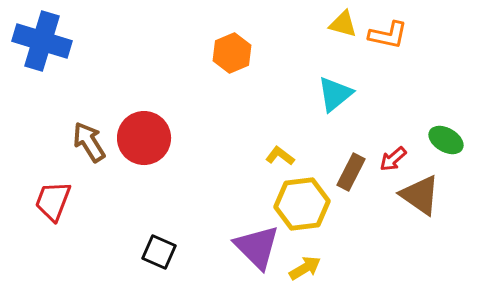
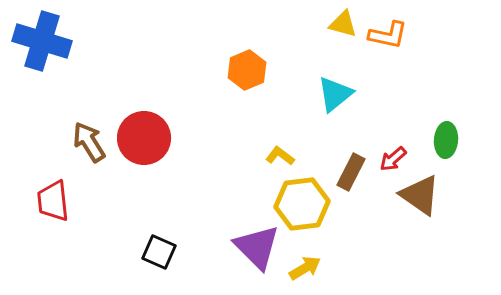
orange hexagon: moved 15 px right, 17 px down
green ellipse: rotated 64 degrees clockwise
red trapezoid: rotated 27 degrees counterclockwise
